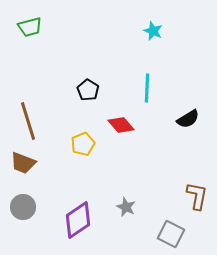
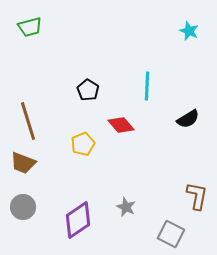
cyan star: moved 36 px right
cyan line: moved 2 px up
